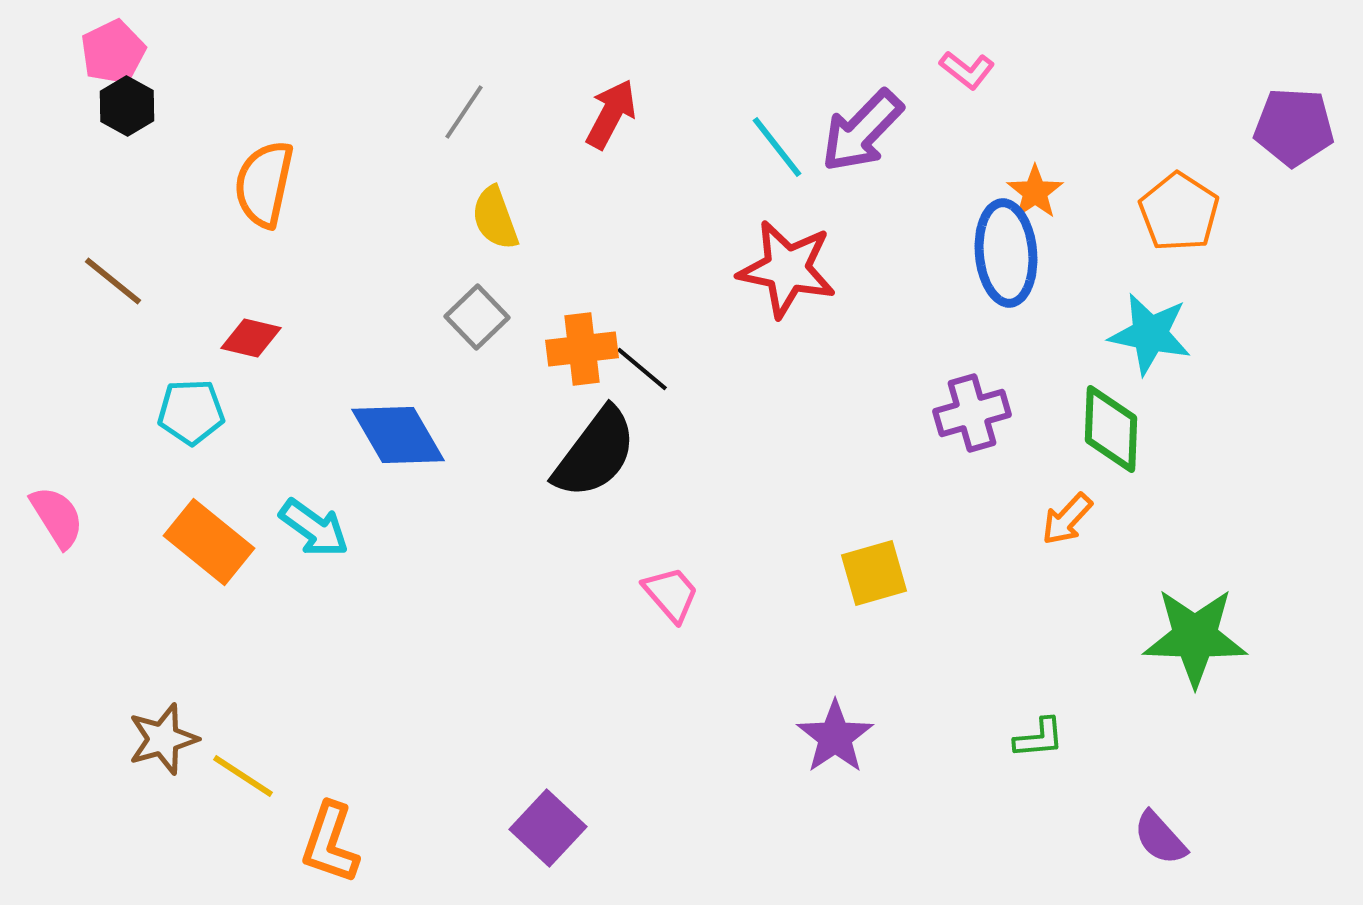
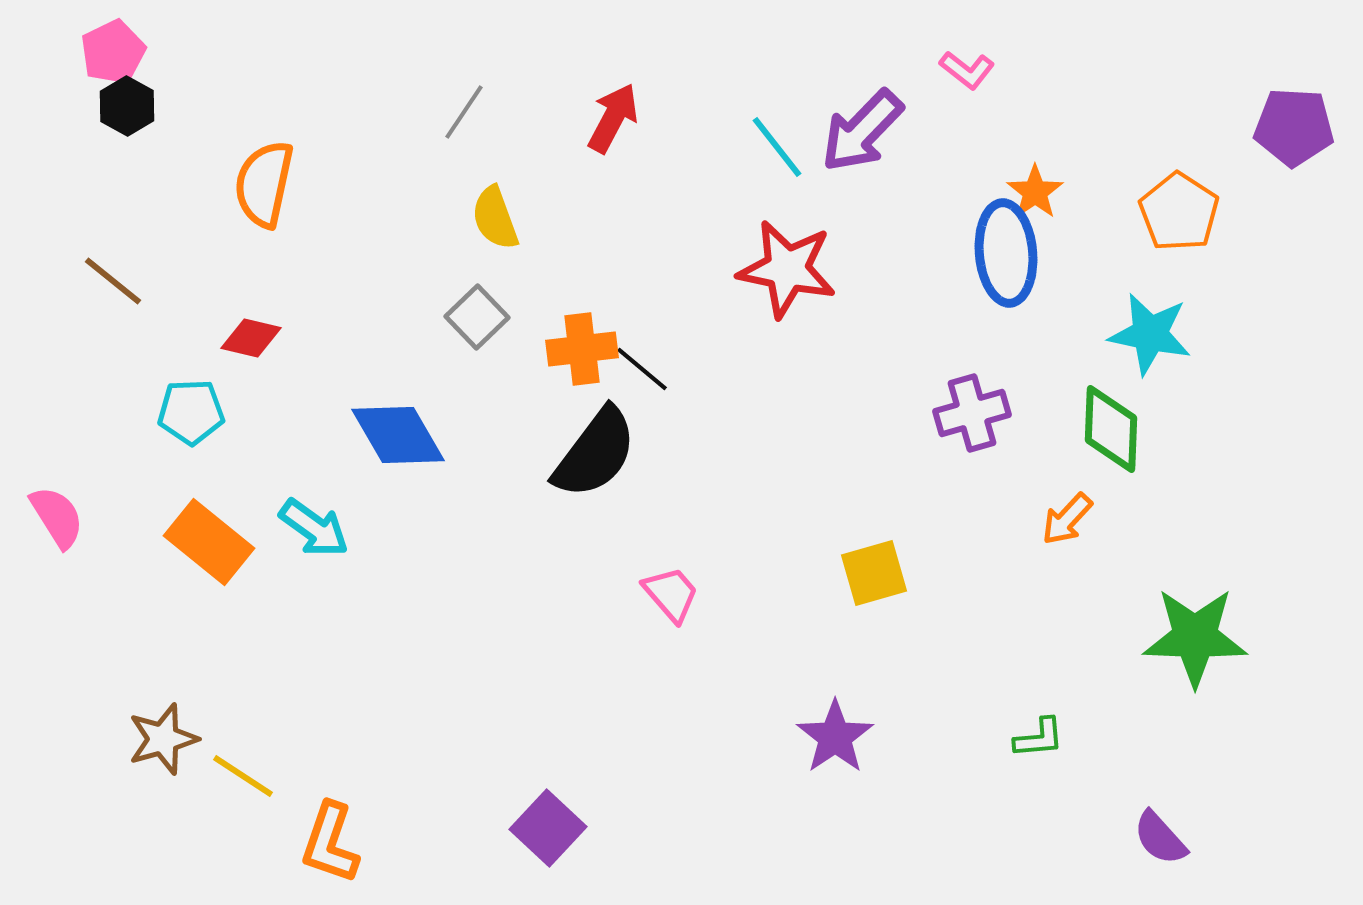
red arrow: moved 2 px right, 4 px down
